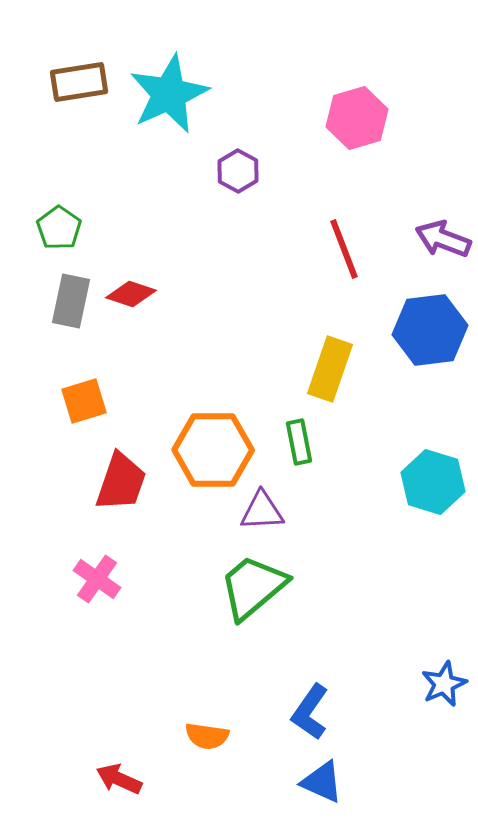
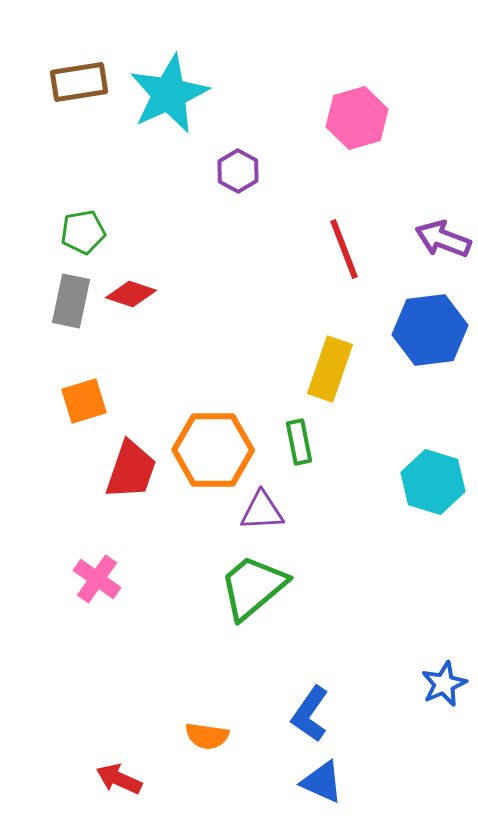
green pentagon: moved 24 px right, 4 px down; rotated 27 degrees clockwise
red trapezoid: moved 10 px right, 12 px up
blue L-shape: moved 2 px down
